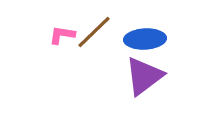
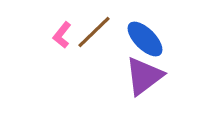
pink L-shape: rotated 60 degrees counterclockwise
blue ellipse: rotated 48 degrees clockwise
